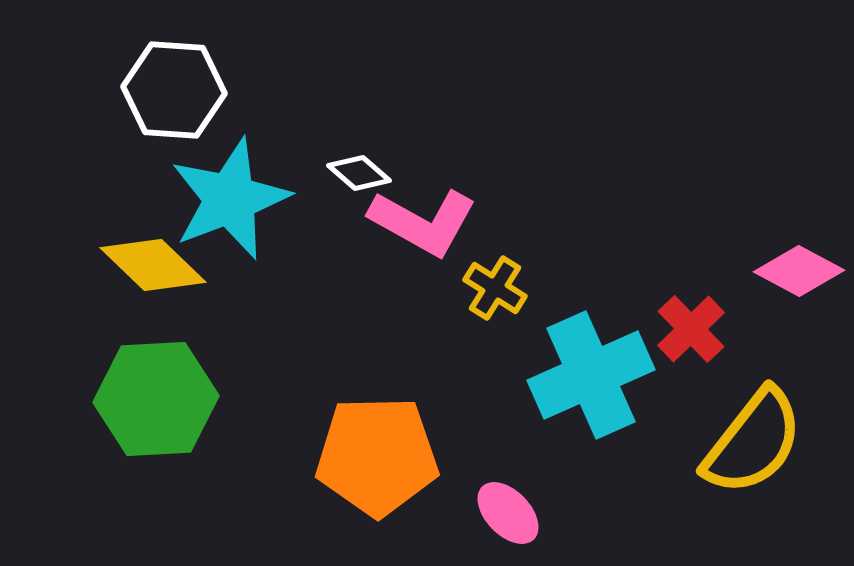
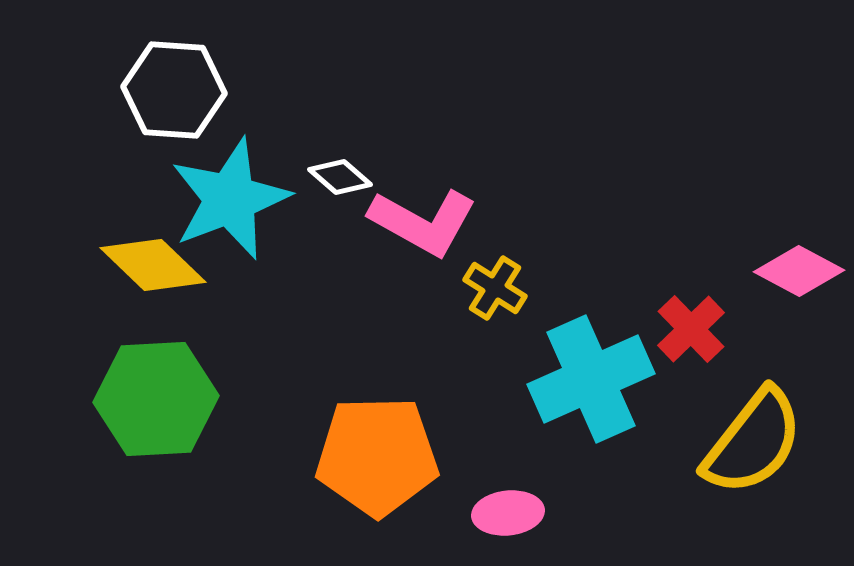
white diamond: moved 19 px left, 4 px down
cyan cross: moved 4 px down
pink ellipse: rotated 52 degrees counterclockwise
